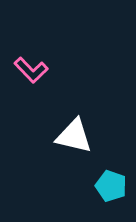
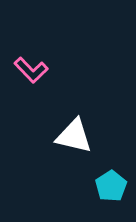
cyan pentagon: rotated 20 degrees clockwise
